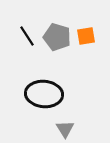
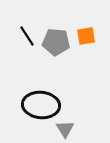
gray pentagon: moved 1 px left, 5 px down; rotated 12 degrees counterclockwise
black ellipse: moved 3 px left, 11 px down
